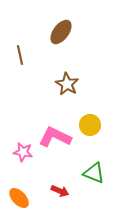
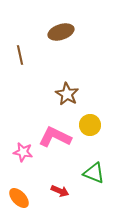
brown ellipse: rotated 35 degrees clockwise
brown star: moved 10 px down
